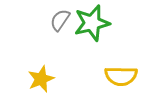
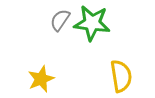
green star: rotated 21 degrees clockwise
yellow semicircle: rotated 100 degrees counterclockwise
